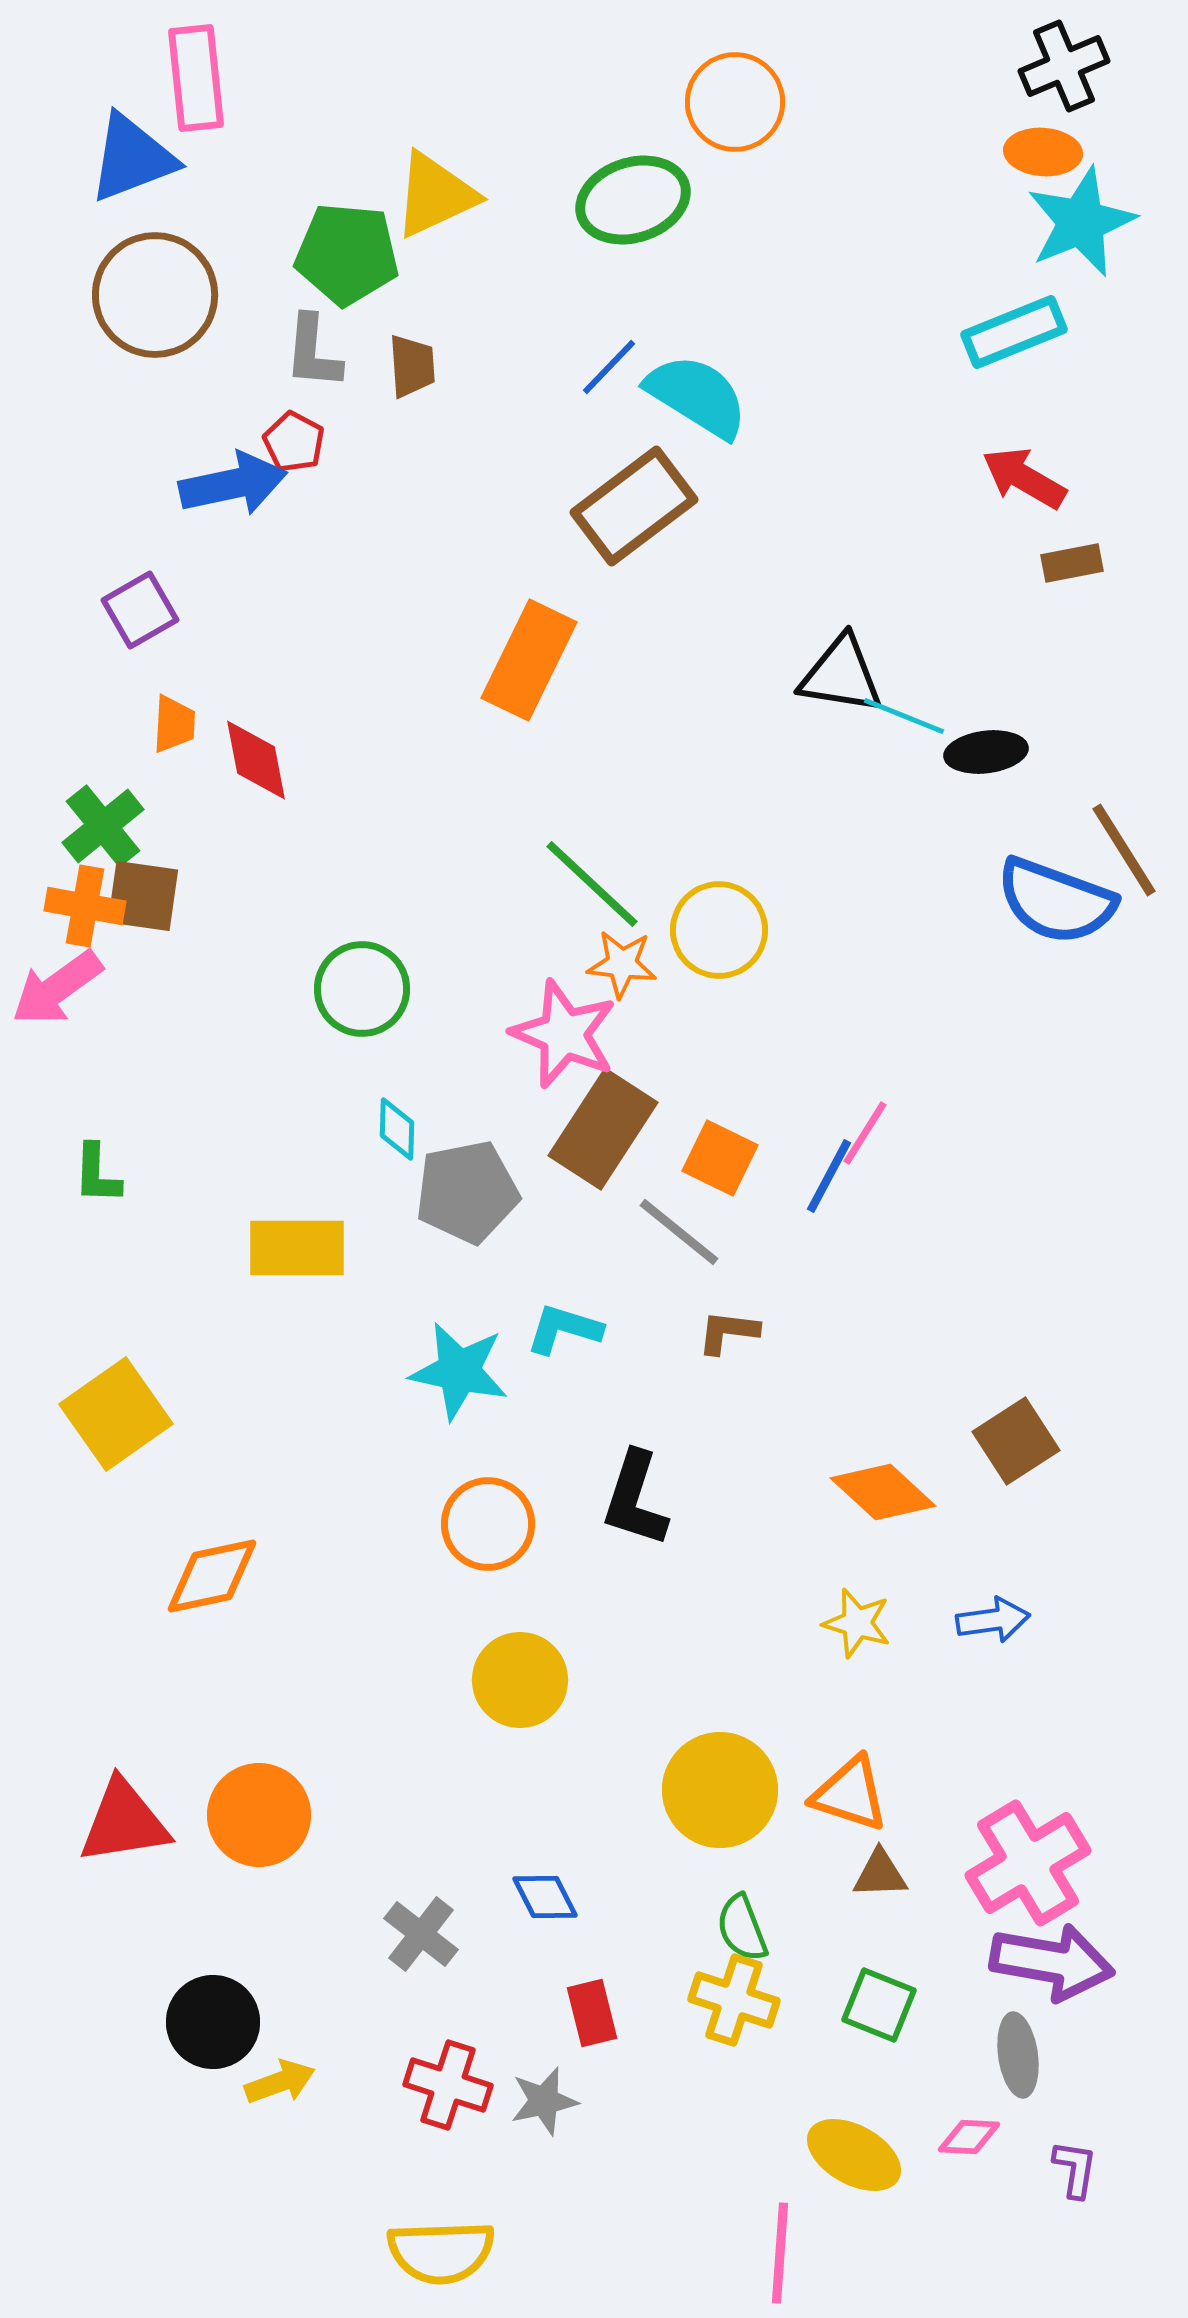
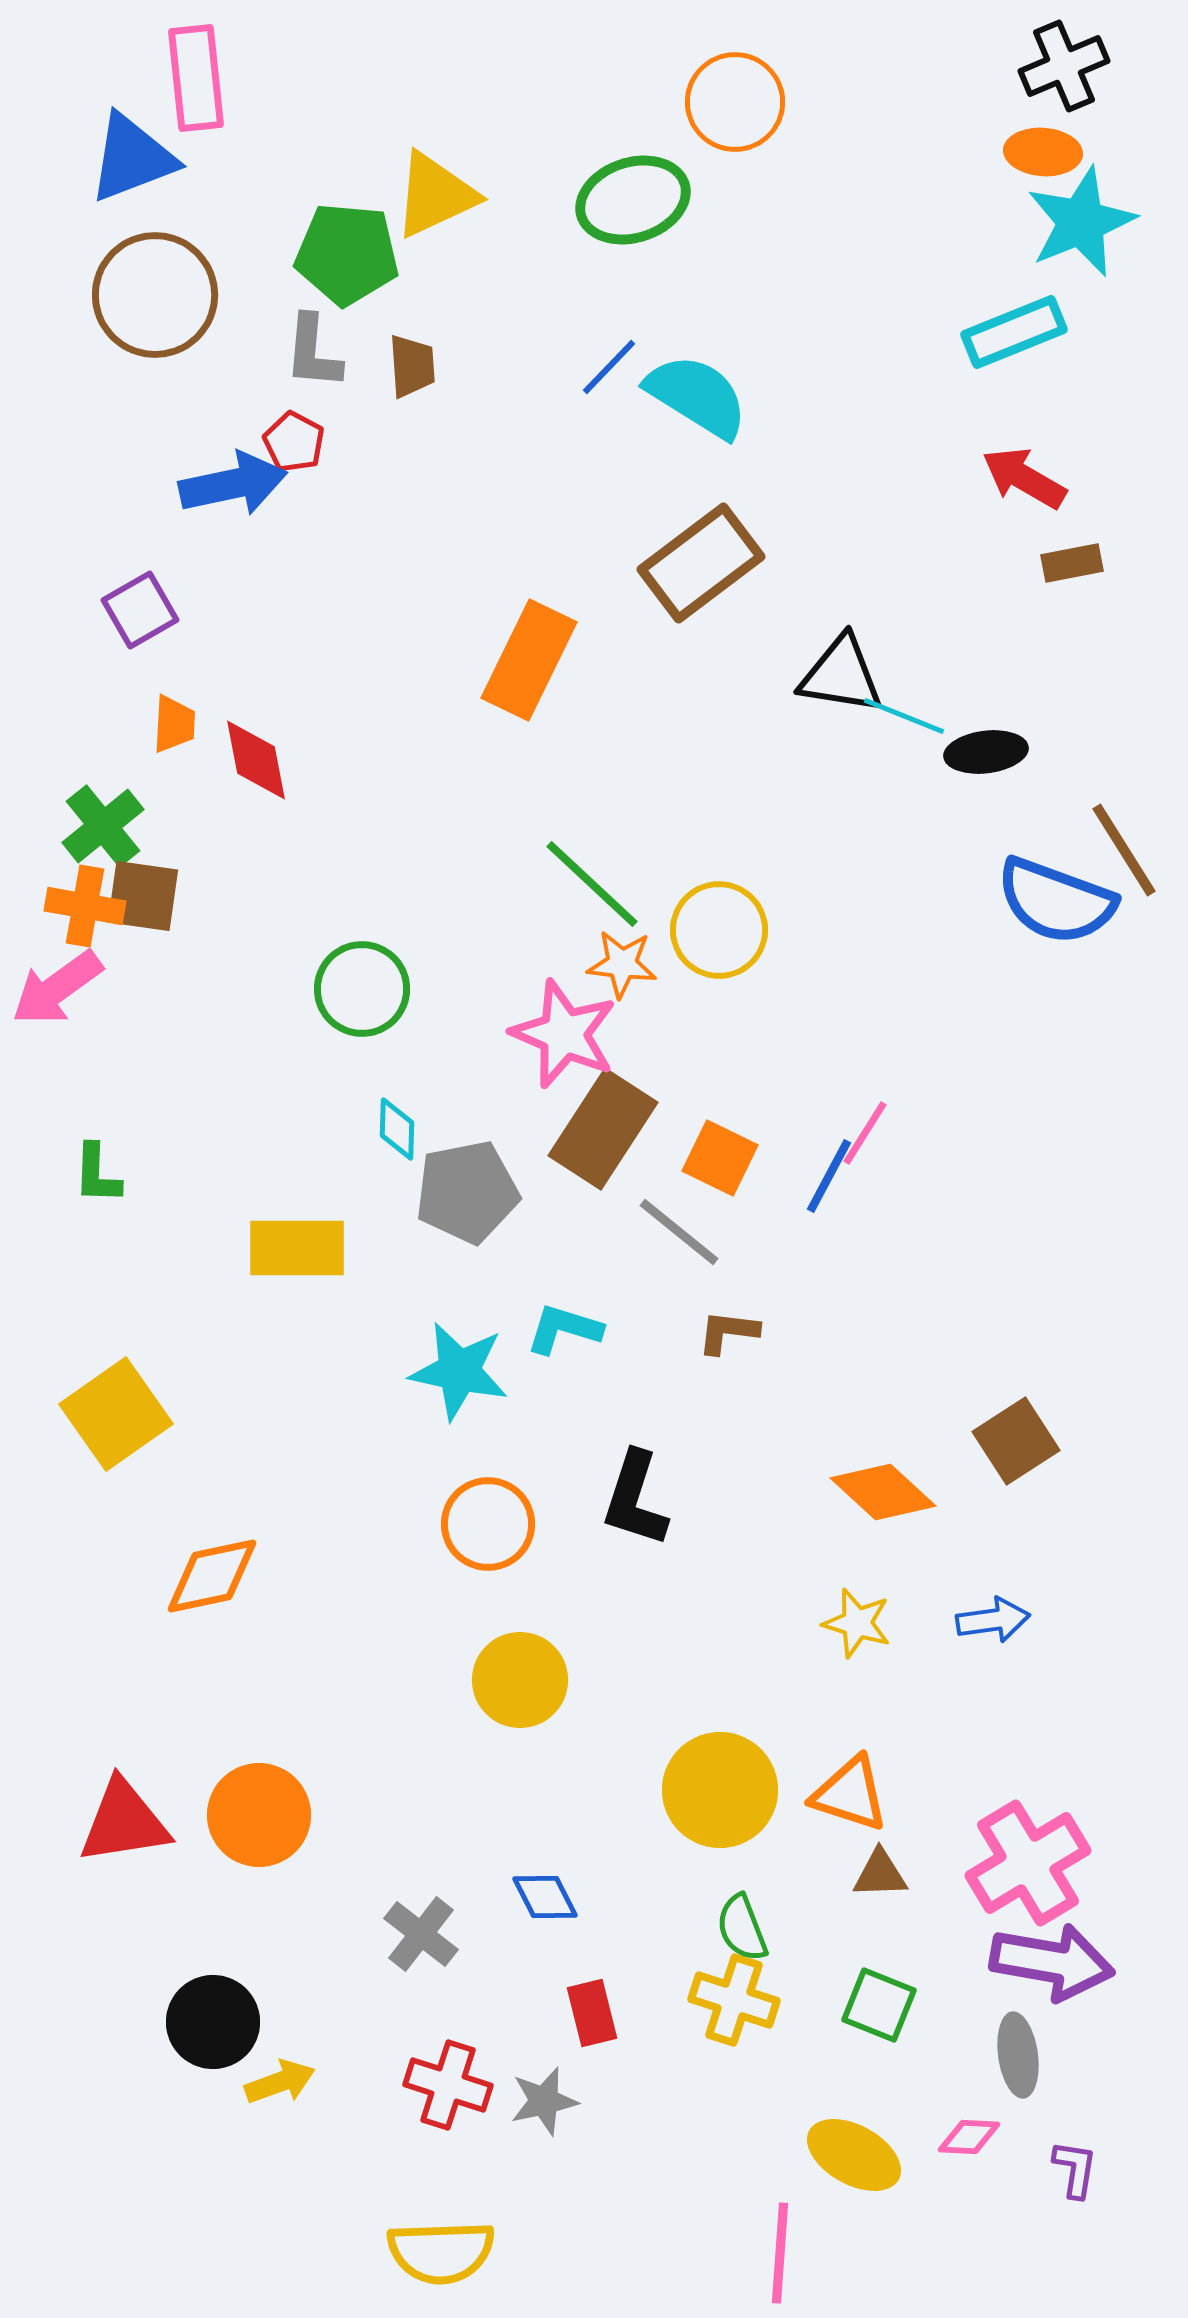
brown rectangle at (634, 506): moved 67 px right, 57 px down
